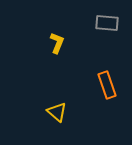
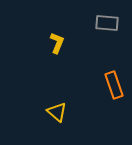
orange rectangle: moved 7 px right
